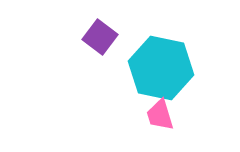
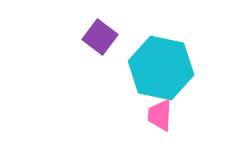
pink trapezoid: rotated 20 degrees clockwise
